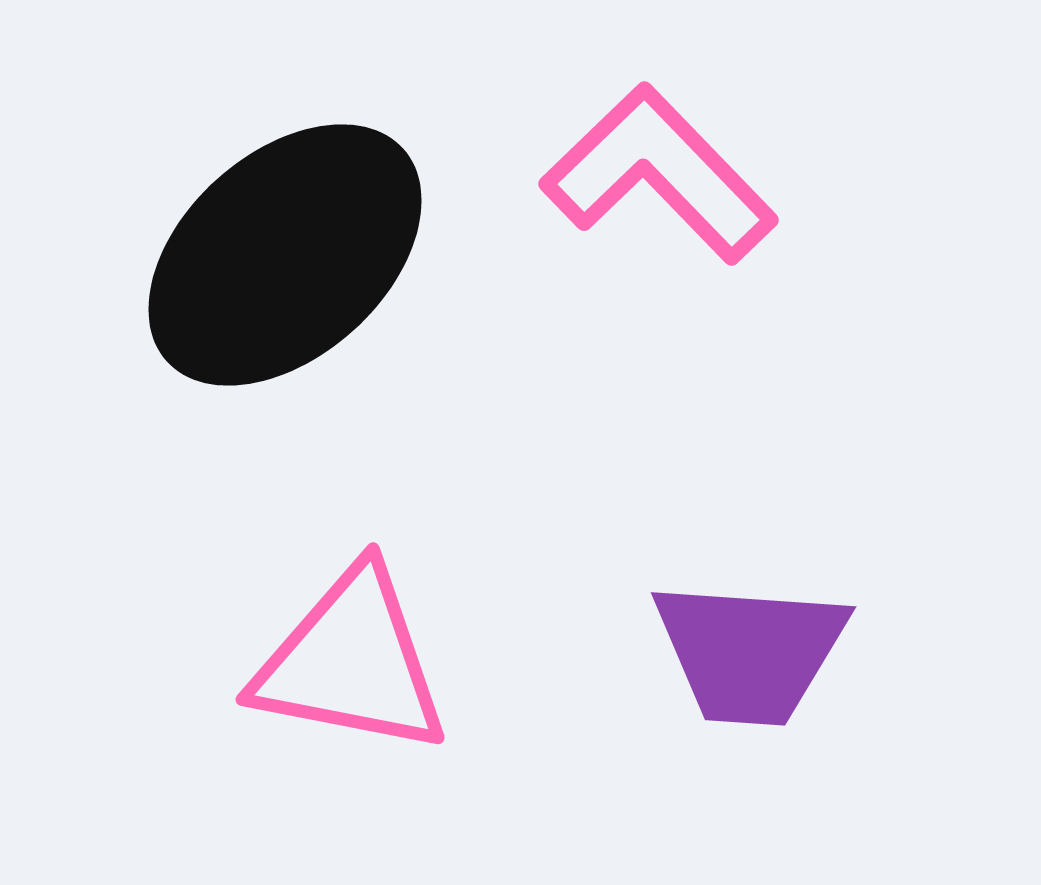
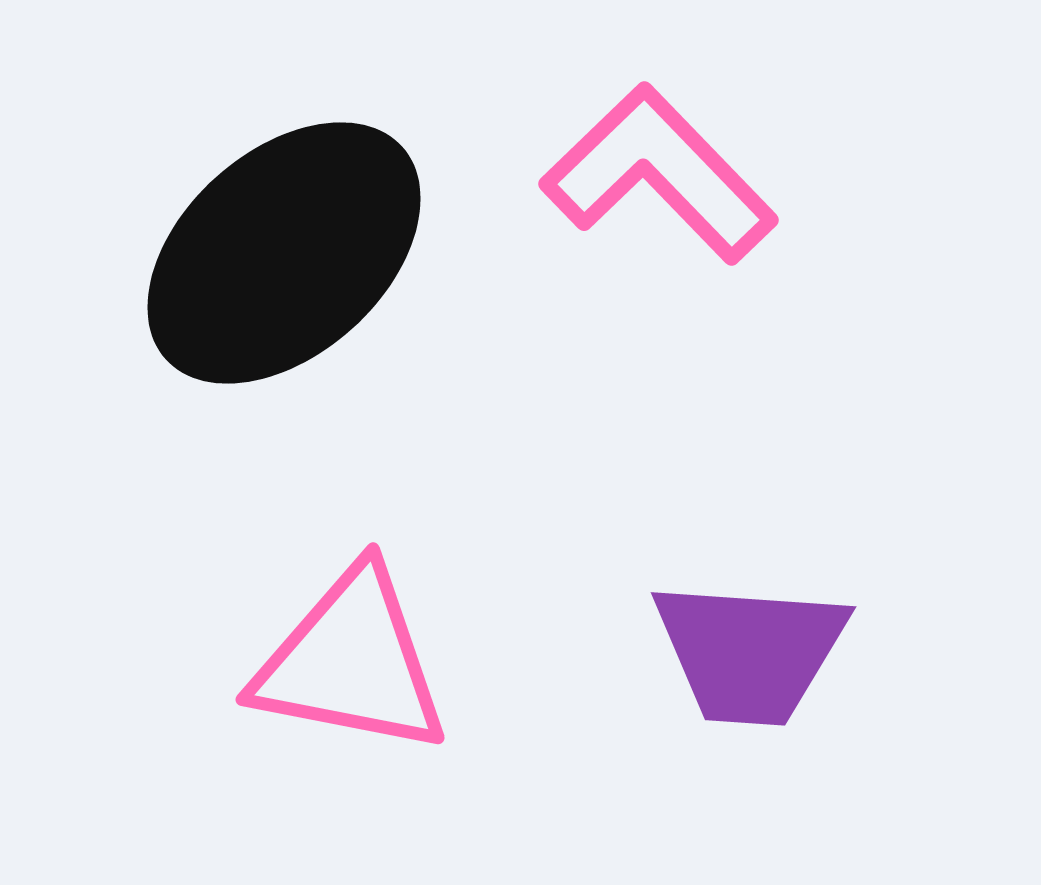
black ellipse: moved 1 px left, 2 px up
